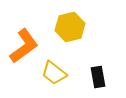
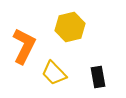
orange L-shape: rotated 27 degrees counterclockwise
yellow trapezoid: rotated 8 degrees clockwise
